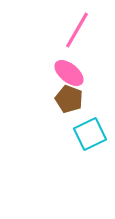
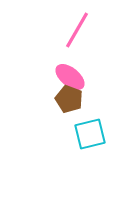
pink ellipse: moved 1 px right, 4 px down
cyan square: rotated 12 degrees clockwise
